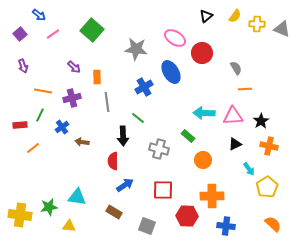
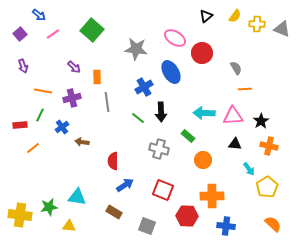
black arrow at (123, 136): moved 38 px right, 24 px up
black triangle at (235, 144): rotated 32 degrees clockwise
red square at (163, 190): rotated 20 degrees clockwise
